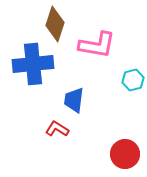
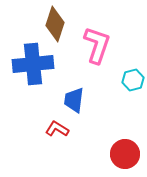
pink L-shape: rotated 81 degrees counterclockwise
